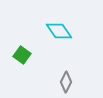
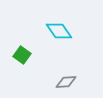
gray diamond: rotated 60 degrees clockwise
